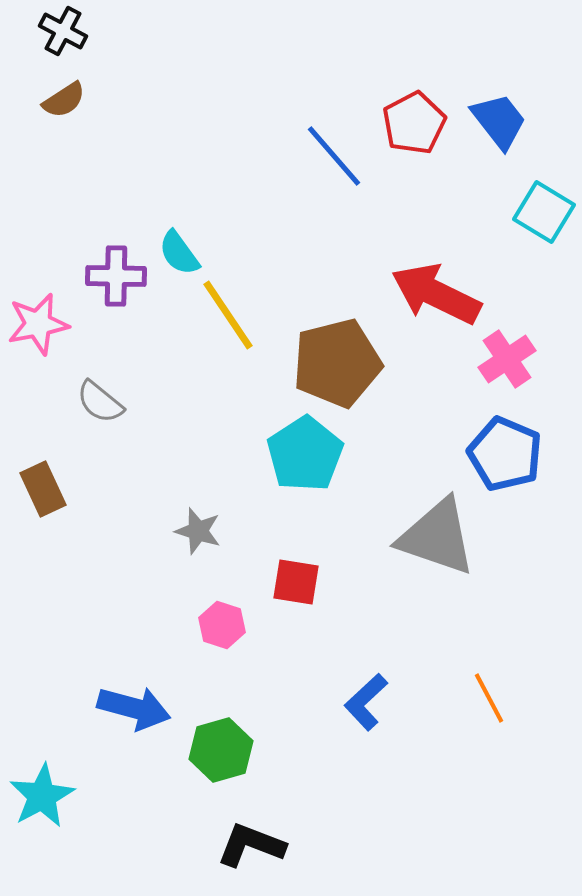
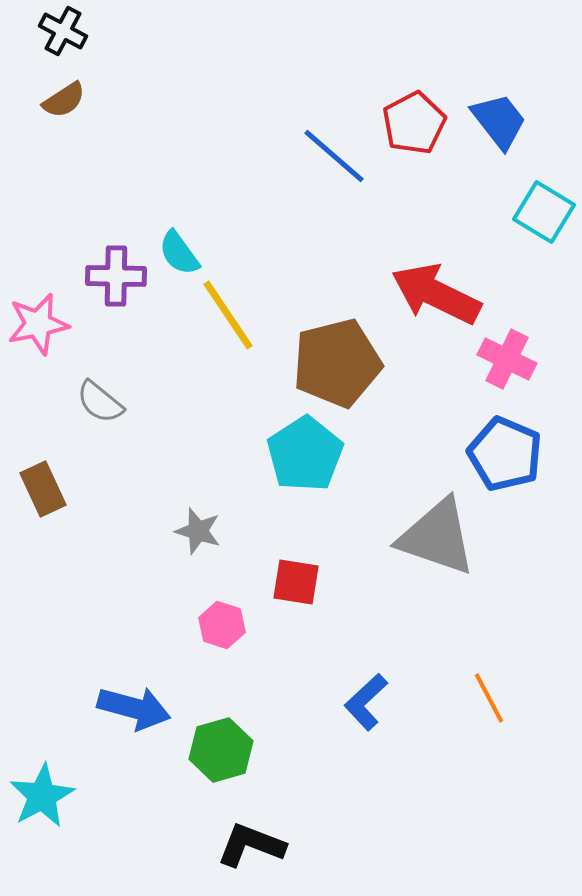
blue line: rotated 8 degrees counterclockwise
pink cross: rotated 30 degrees counterclockwise
